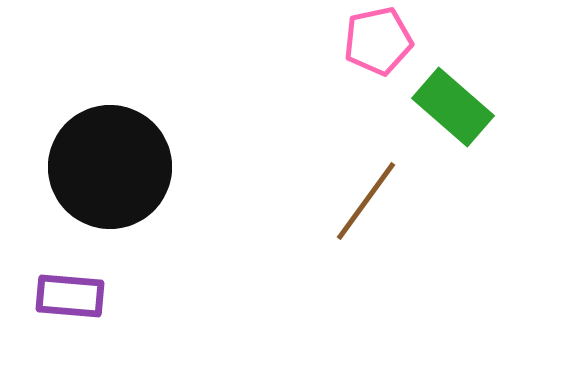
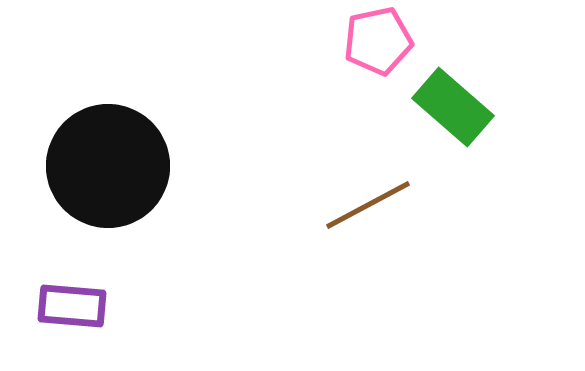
black circle: moved 2 px left, 1 px up
brown line: moved 2 px right, 4 px down; rotated 26 degrees clockwise
purple rectangle: moved 2 px right, 10 px down
